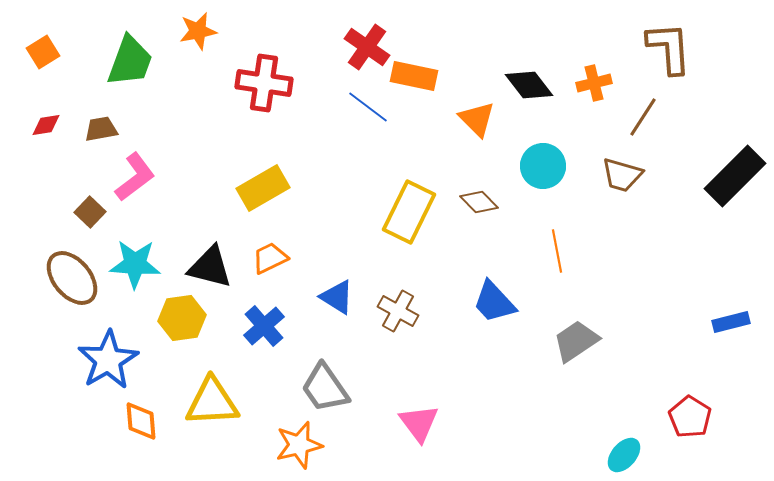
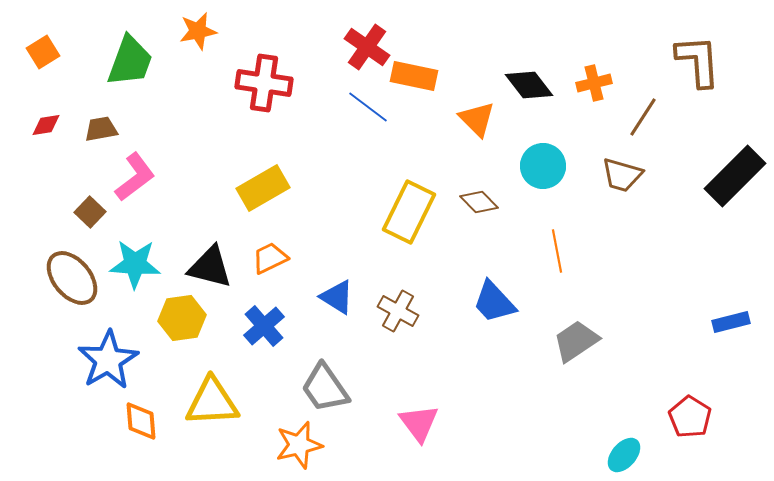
brown L-shape at (669, 48): moved 29 px right, 13 px down
